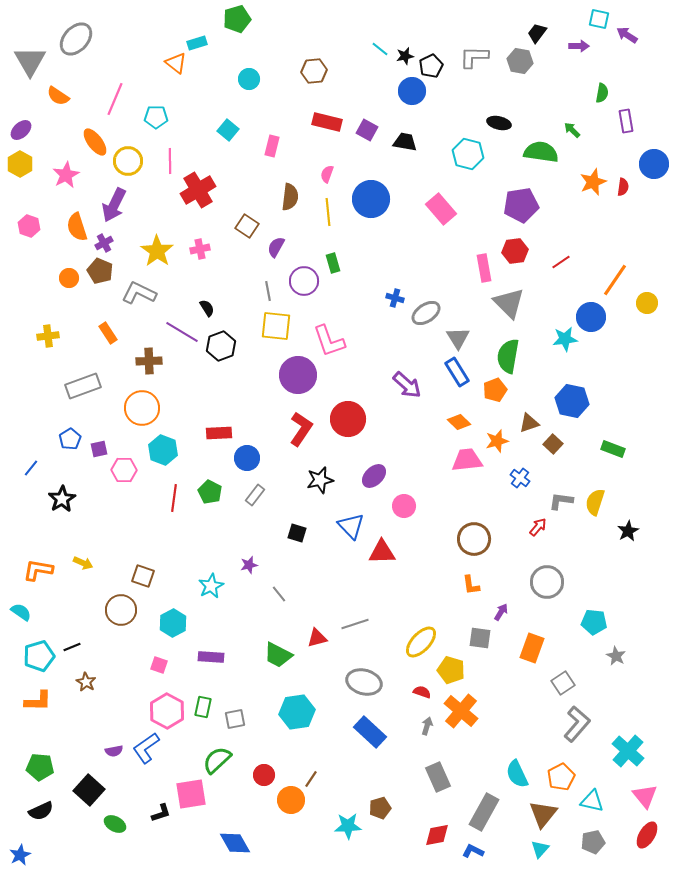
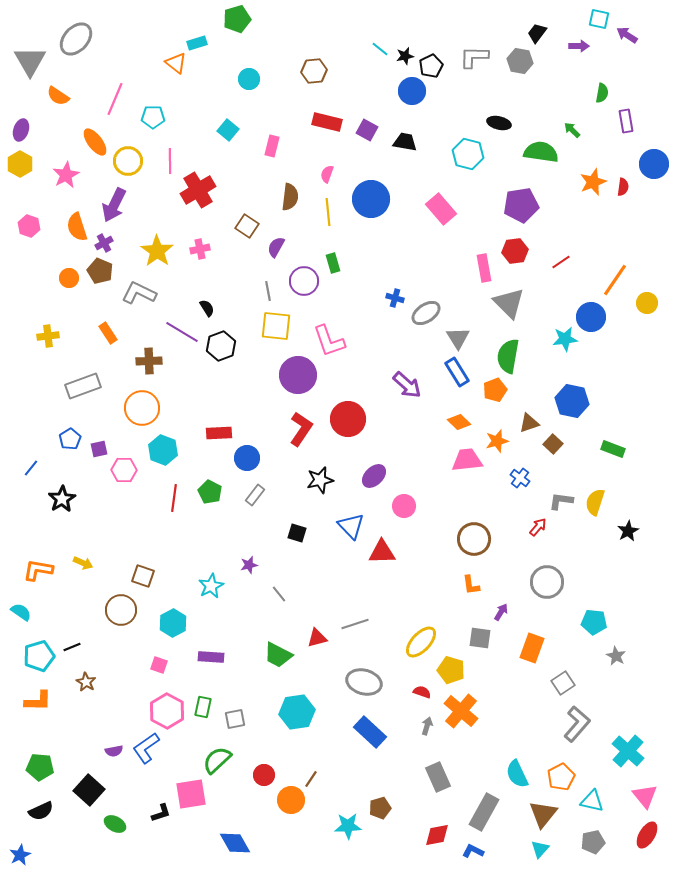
cyan pentagon at (156, 117): moved 3 px left
purple ellipse at (21, 130): rotated 30 degrees counterclockwise
